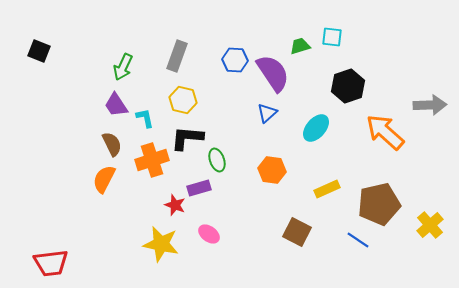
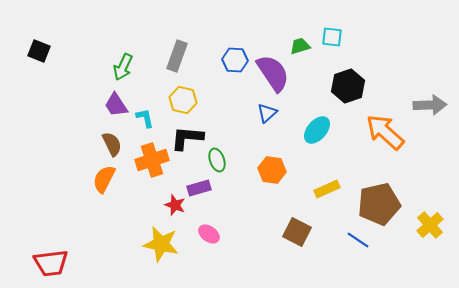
cyan ellipse: moved 1 px right, 2 px down
